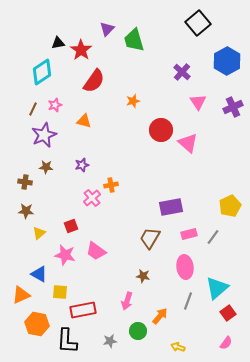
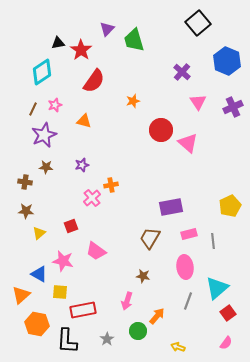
blue hexagon at (227, 61): rotated 8 degrees counterclockwise
gray line at (213, 237): moved 4 px down; rotated 42 degrees counterclockwise
pink star at (65, 255): moved 2 px left, 6 px down
orange triangle at (21, 295): rotated 18 degrees counterclockwise
orange arrow at (160, 316): moved 3 px left
gray star at (110, 341): moved 3 px left, 2 px up; rotated 24 degrees counterclockwise
